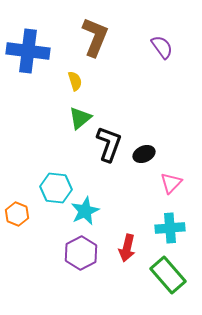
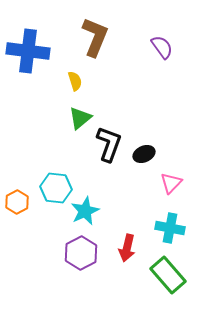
orange hexagon: moved 12 px up; rotated 10 degrees clockwise
cyan cross: rotated 16 degrees clockwise
